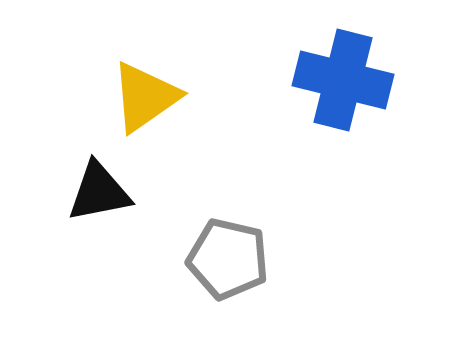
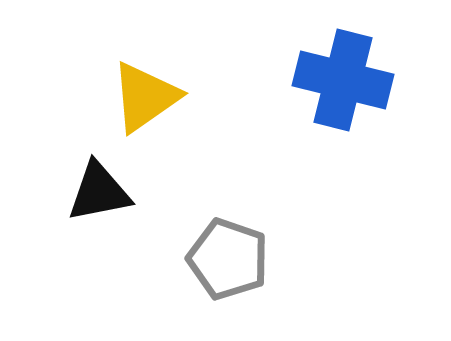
gray pentagon: rotated 6 degrees clockwise
